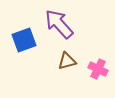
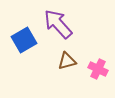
purple arrow: moved 1 px left
blue square: rotated 10 degrees counterclockwise
